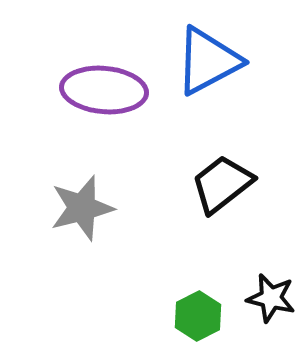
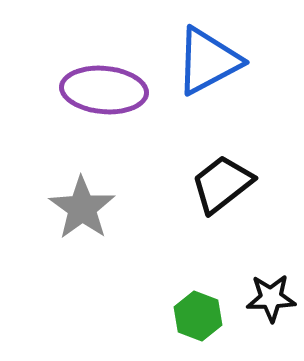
gray star: rotated 22 degrees counterclockwise
black star: rotated 15 degrees counterclockwise
green hexagon: rotated 12 degrees counterclockwise
